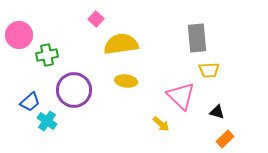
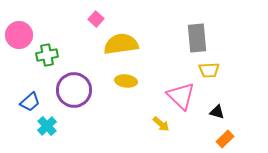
cyan cross: moved 5 px down; rotated 12 degrees clockwise
